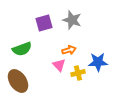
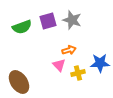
purple square: moved 4 px right, 2 px up
green semicircle: moved 22 px up
blue star: moved 2 px right, 1 px down
brown ellipse: moved 1 px right, 1 px down
